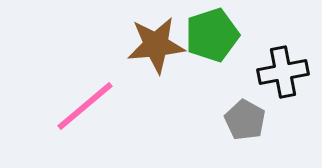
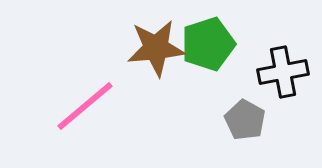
green pentagon: moved 4 px left, 9 px down
brown star: moved 3 px down
